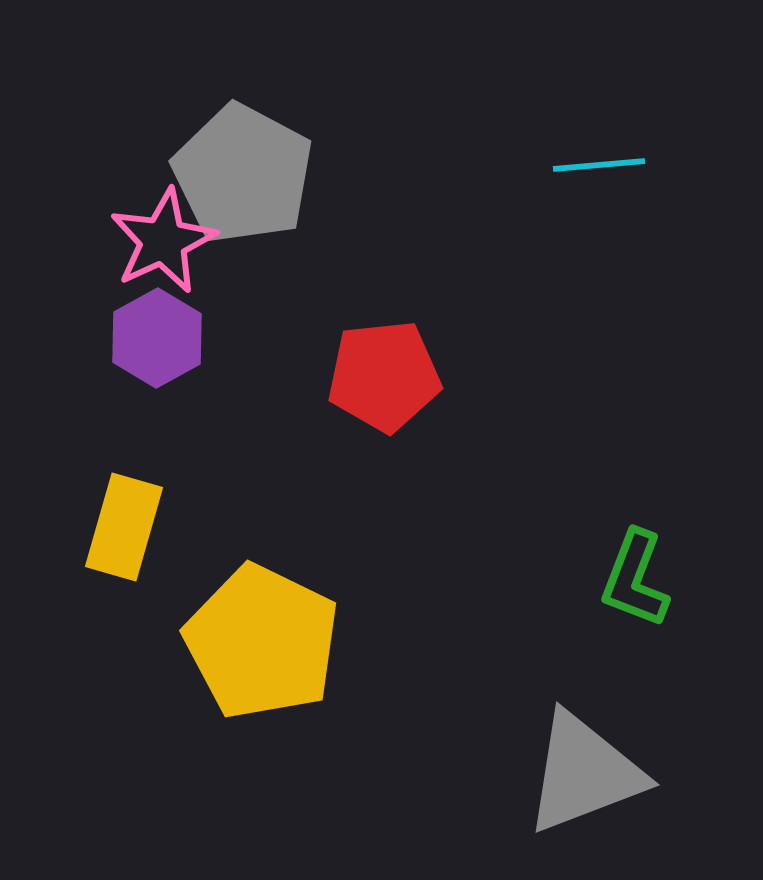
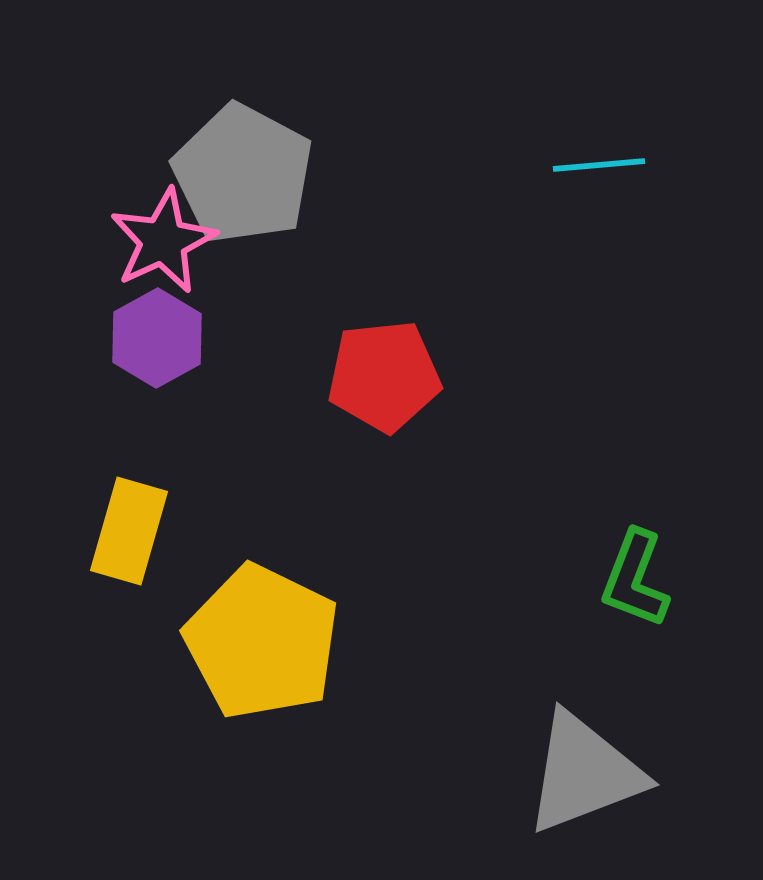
yellow rectangle: moved 5 px right, 4 px down
